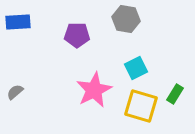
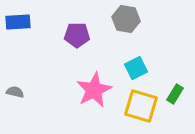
gray semicircle: rotated 54 degrees clockwise
